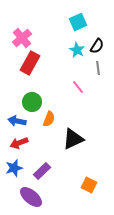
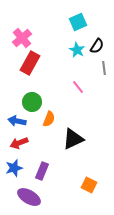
gray line: moved 6 px right
purple rectangle: rotated 24 degrees counterclockwise
purple ellipse: moved 2 px left; rotated 10 degrees counterclockwise
